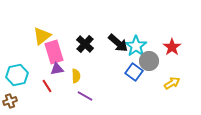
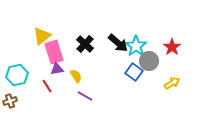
yellow semicircle: rotated 32 degrees counterclockwise
